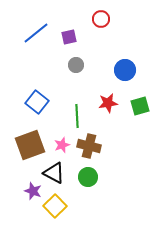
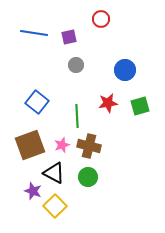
blue line: moved 2 px left; rotated 48 degrees clockwise
